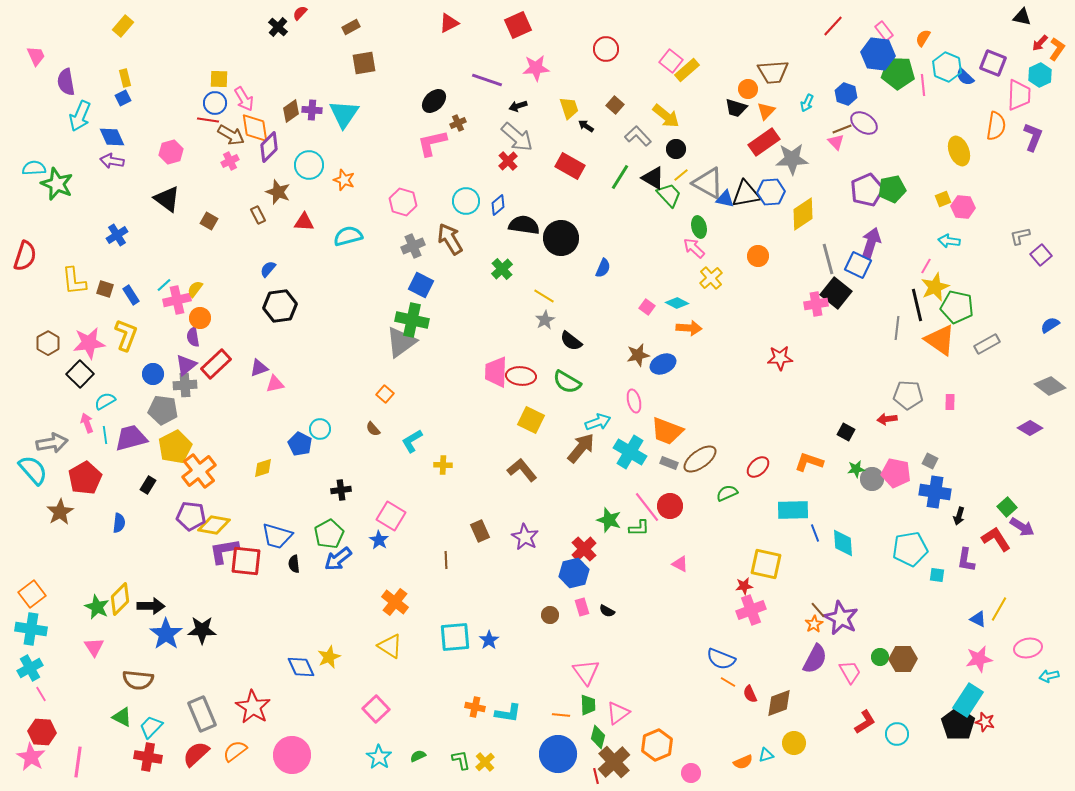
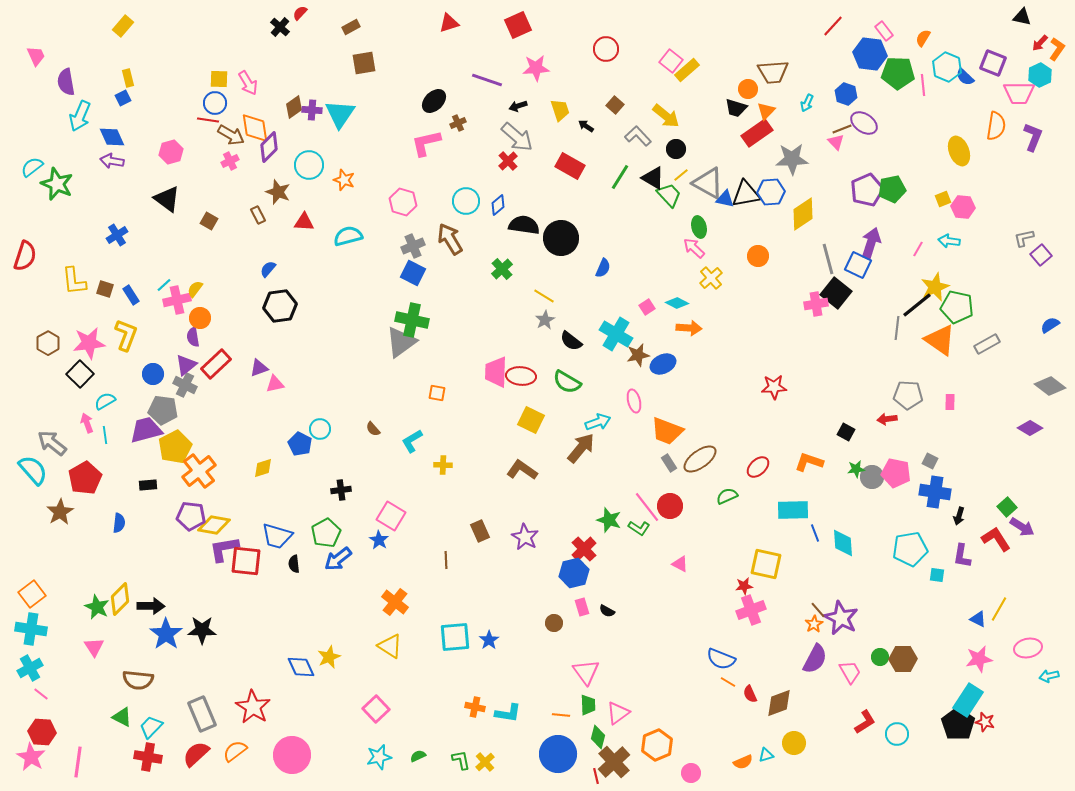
red triangle at (449, 23): rotated 10 degrees clockwise
black cross at (278, 27): moved 2 px right
blue hexagon at (878, 54): moved 8 px left
yellow rectangle at (125, 78): moved 3 px right
pink trapezoid at (1019, 95): moved 2 px up; rotated 88 degrees clockwise
pink arrow at (244, 99): moved 4 px right, 16 px up
yellow trapezoid at (569, 108): moved 9 px left, 2 px down
brown diamond at (291, 111): moved 3 px right, 4 px up
cyan triangle at (344, 114): moved 4 px left
red rectangle at (764, 142): moved 7 px left, 9 px up
pink L-shape at (432, 143): moved 6 px left
cyan semicircle at (34, 168): moved 2 px left, 1 px up; rotated 35 degrees counterclockwise
gray L-shape at (1020, 236): moved 4 px right, 2 px down
pink line at (926, 266): moved 8 px left, 17 px up
blue square at (421, 285): moved 8 px left, 12 px up
black line at (917, 305): rotated 64 degrees clockwise
pink square at (647, 307): rotated 21 degrees clockwise
red star at (780, 358): moved 6 px left, 29 px down
gray cross at (185, 385): rotated 30 degrees clockwise
orange square at (385, 394): moved 52 px right, 1 px up; rotated 30 degrees counterclockwise
purple trapezoid at (131, 438): moved 15 px right, 8 px up
gray arrow at (52, 443): rotated 132 degrees counterclockwise
cyan cross at (630, 452): moved 14 px left, 118 px up
gray rectangle at (669, 463): rotated 36 degrees clockwise
brown L-shape at (522, 470): rotated 16 degrees counterclockwise
gray circle at (872, 479): moved 2 px up
black rectangle at (148, 485): rotated 54 degrees clockwise
green semicircle at (727, 493): moved 3 px down
green L-shape at (639, 528): rotated 35 degrees clockwise
green pentagon at (329, 534): moved 3 px left, 1 px up
purple L-shape at (224, 551): moved 2 px up
purple L-shape at (966, 560): moved 4 px left, 4 px up
brown circle at (550, 615): moved 4 px right, 8 px down
pink line at (41, 694): rotated 21 degrees counterclockwise
cyan star at (379, 757): rotated 25 degrees clockwise
